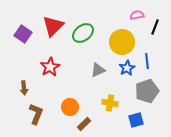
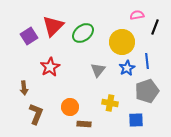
purple square: moved 6 px right, 2 px down; rotated 24 degrees clockwise
gray triangle: rotated 28 degrees counterclockwise
blue square: rotated 14 degrees clockwise
brown rectangle: rotated 48 degrees clockwise
